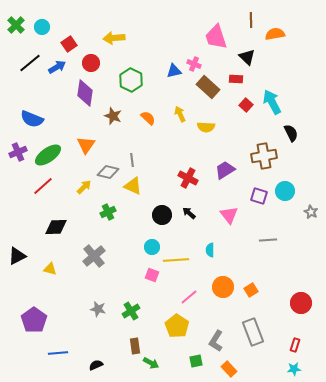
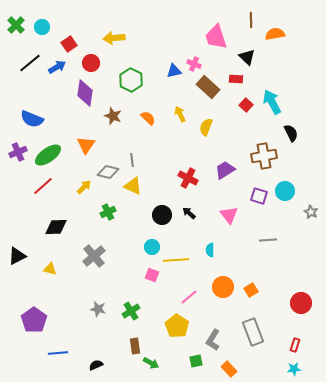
yellow semicircle at (206, 127): rotated 108 degrees clockwise
gray L-shape at (216, 341): moved 3 px left, 1 px up
